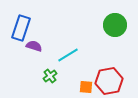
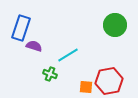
green cross: moved 2 px up; rotated 32 degrees counterclockwise
